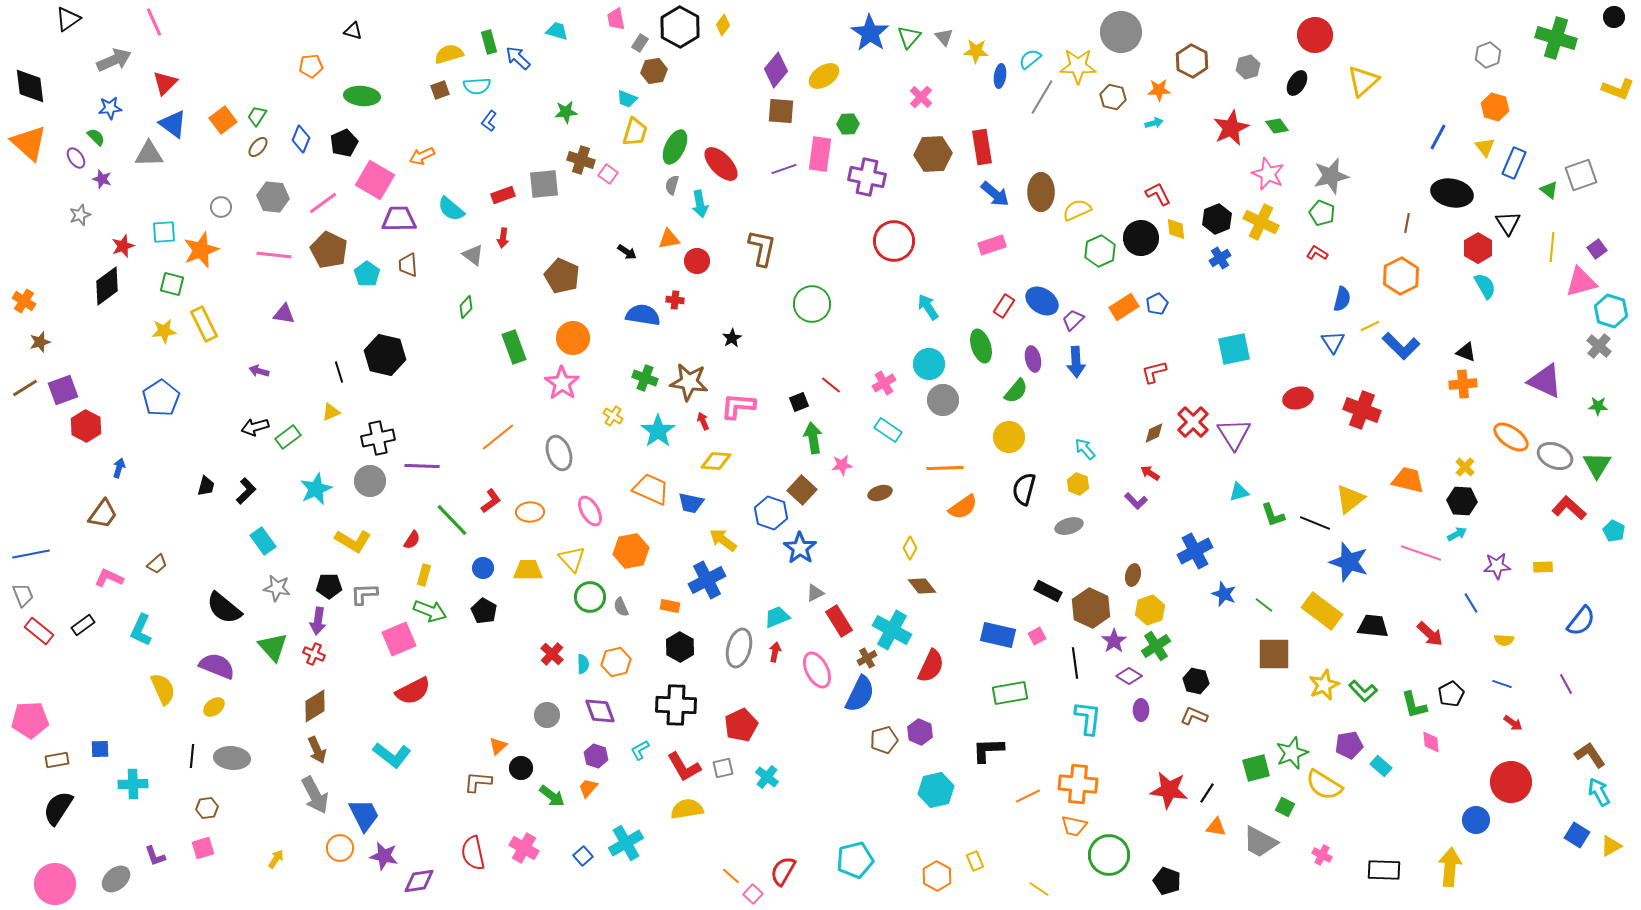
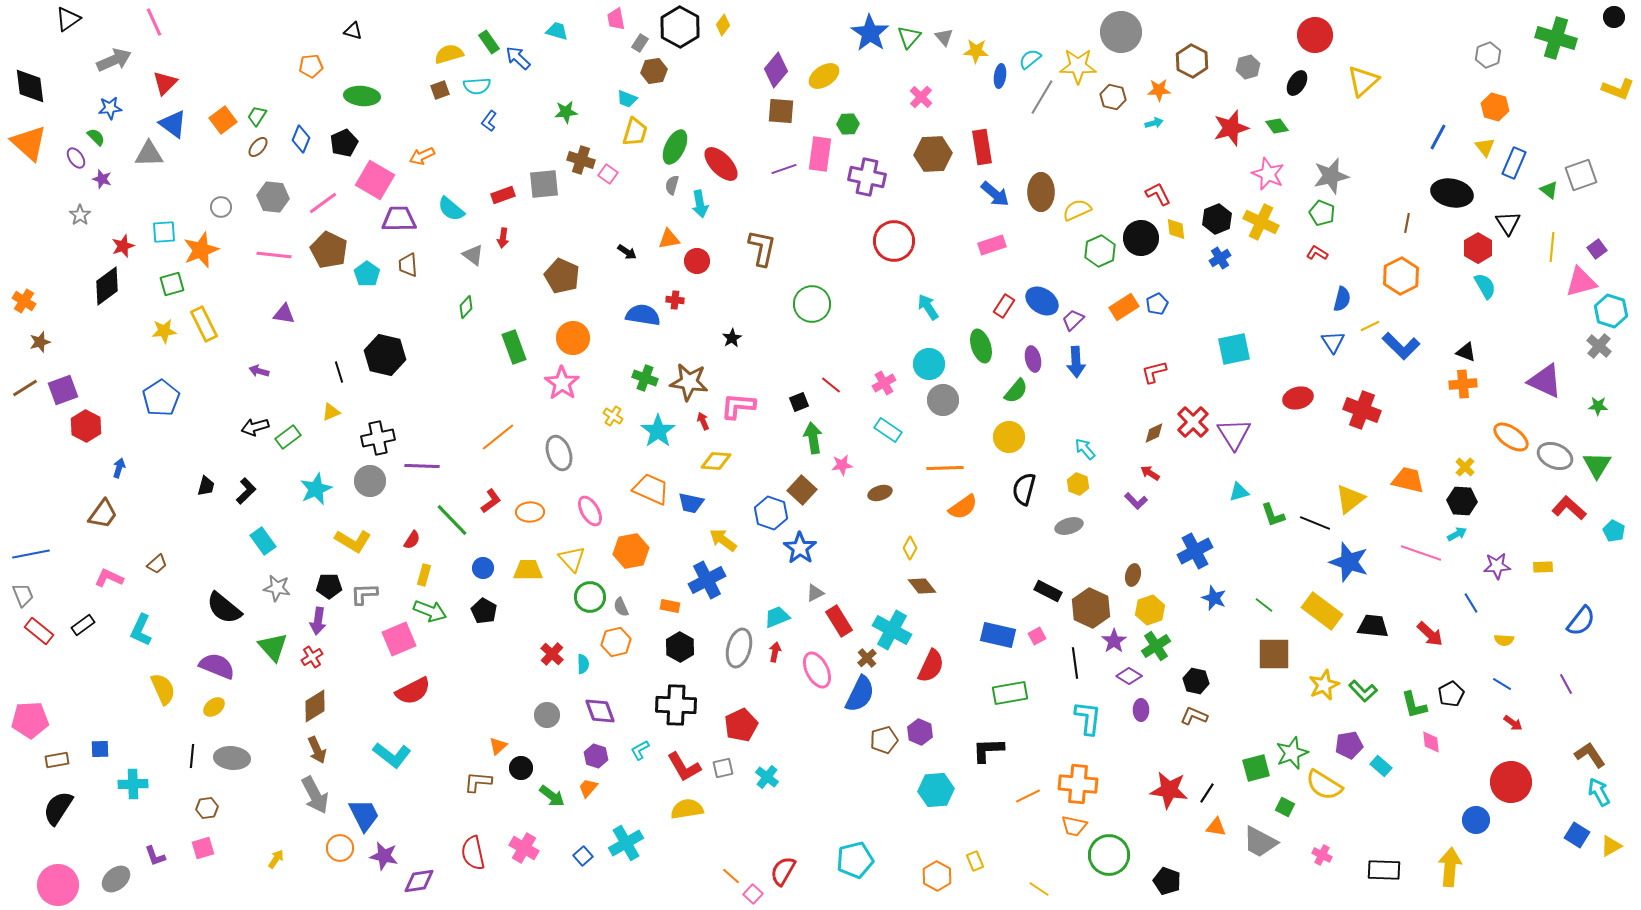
green rectangle at (489, 42): rotated 20 degrees counterclockwise
red star at (1231, 128): rotated 9 degrees clockwise
gray star at (80, 215): rotated 15 degrees counterclockwise
green square at (172, 284): rotated 30 degrees counterclockwise
blue star at (1224, 594): moved 10 px left, 4 px down
red cross at (314, 654): moved 2 px left, 3 px down; rotated 35 degrees clockwise
brown cross at (867, 658): rotated 12 degrees counterclockwise
orange hexagon at (616, 662): moved 20 px up
blue line at (1502, 684): rotated 12 degrees clockwise
cyan hexagon at (936, 790): rotated 8 degrees clockwise
pink circle at (55, 884): moved 3 px right, 1 px down
